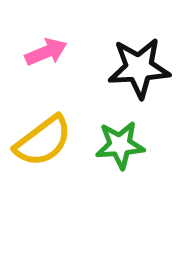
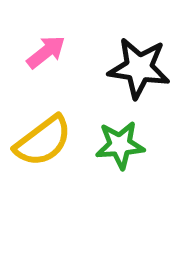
pink arrow: rotated 15 degrees counterclockwise
black star: rotated 12 degrees clockwise
